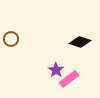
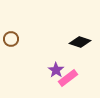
pink rectangle: moved 1 px left, 1 px up
